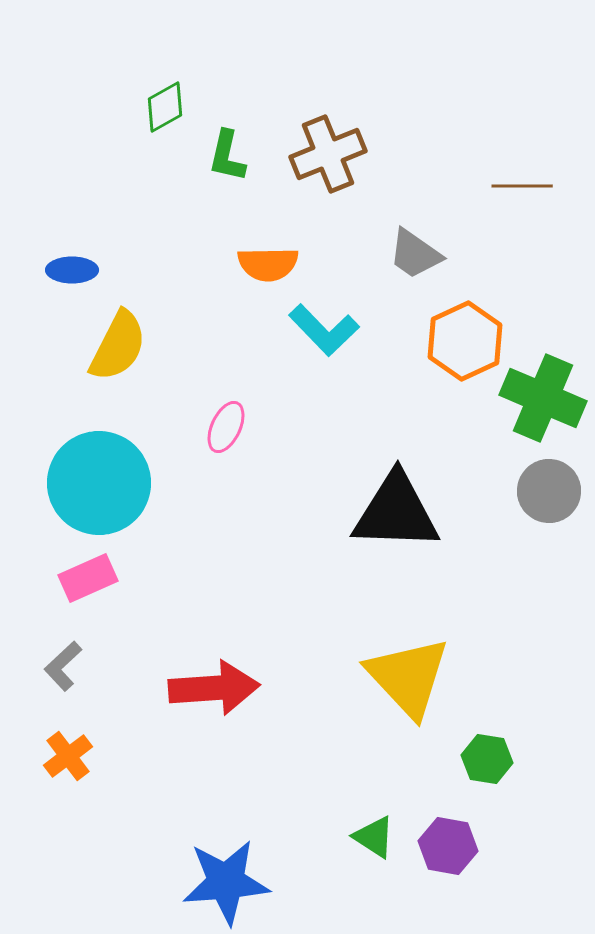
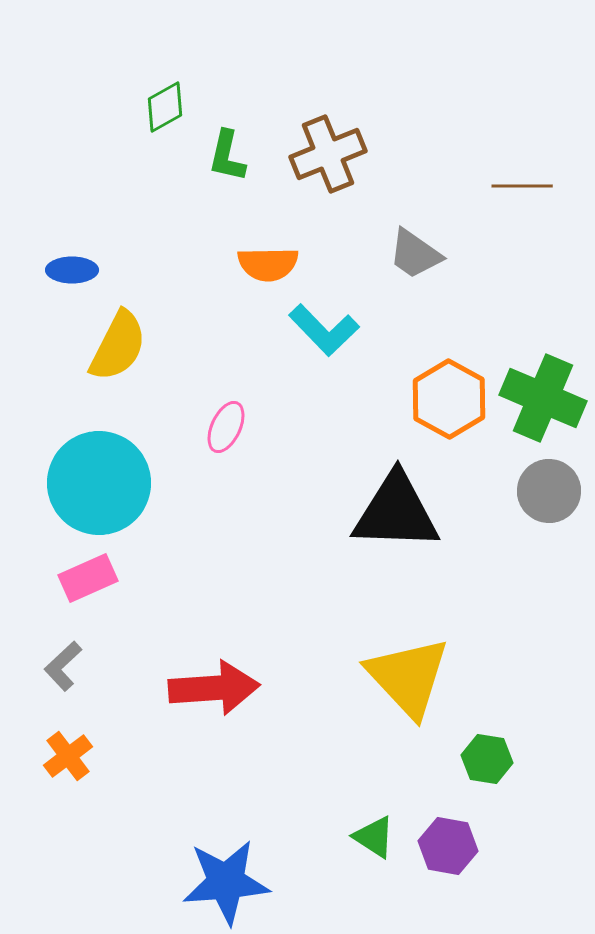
orange hexagon: moved 16 px left, 58 px down; rotated 6 degrees counterclockwise
